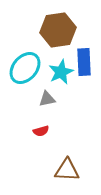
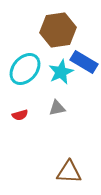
blue rectangle: rotated 56 degrees counterclockwise
cyan ellipse: moved 1 px down
gray triangle: moved 10 px right, 9 px down
red semicircle: moved 21 px left, 16 px up
brown triangle: moved 2 px right, 2 px down
